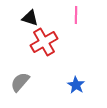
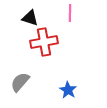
pink line: moved 6 px left, 2 px up
red cross: rotated 20 degrees clockwise
blue star: moved 8 px left, 5 px down
